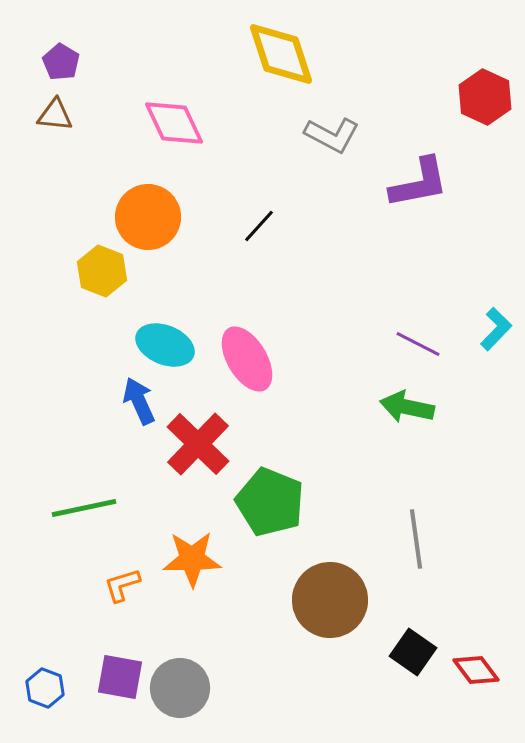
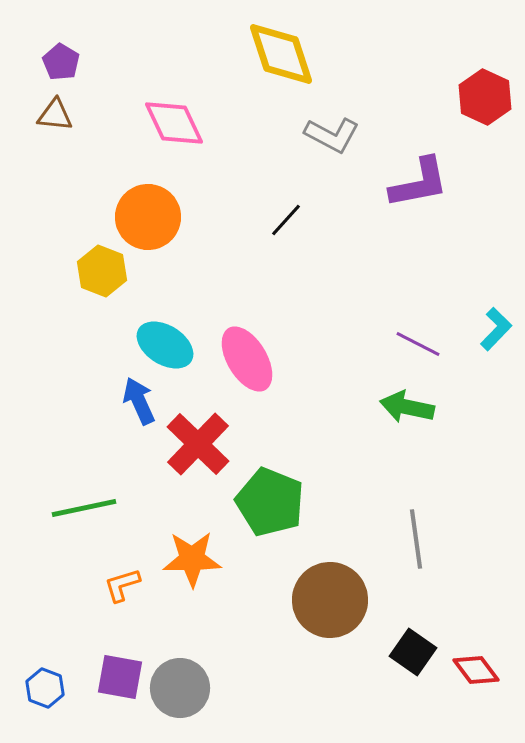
black line: moved 27 px right, 6 px up
cyan ellipse: rotated 10 degrees clockwise
